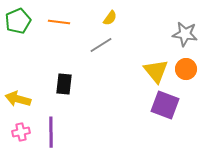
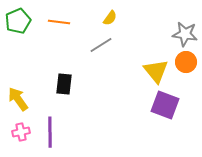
orange circle: moved 7 px up
yellow arrow: rotated 40 degrees clockwise
purple line: moved 1 px left
